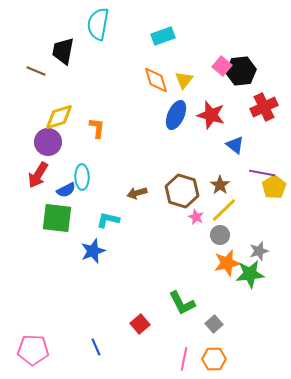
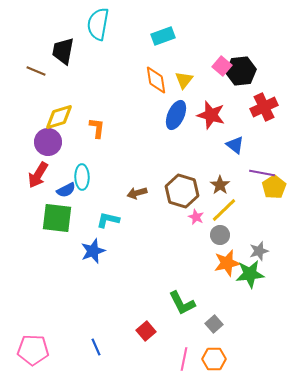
orange diamond: rotated 8 degrees clockwise
red square: moved 6 px right, 7 px down
